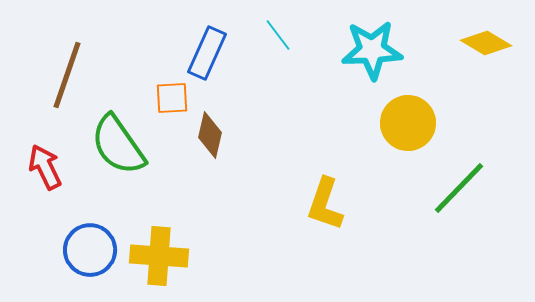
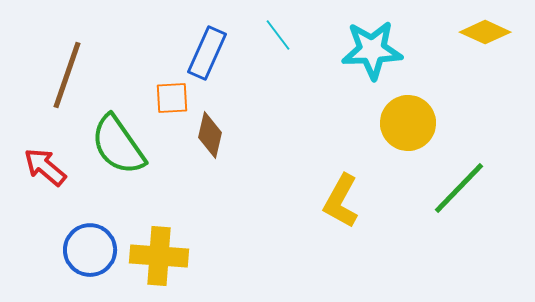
yellow diamond: moved 1 px left, 11 px up; rotated 6 degrees counterclockwise
red arrow: rotated 24 degrees counterclockwise
yellow L-shape: moved 16 px right, 3 px up; rotated 10 degrees clockwise
